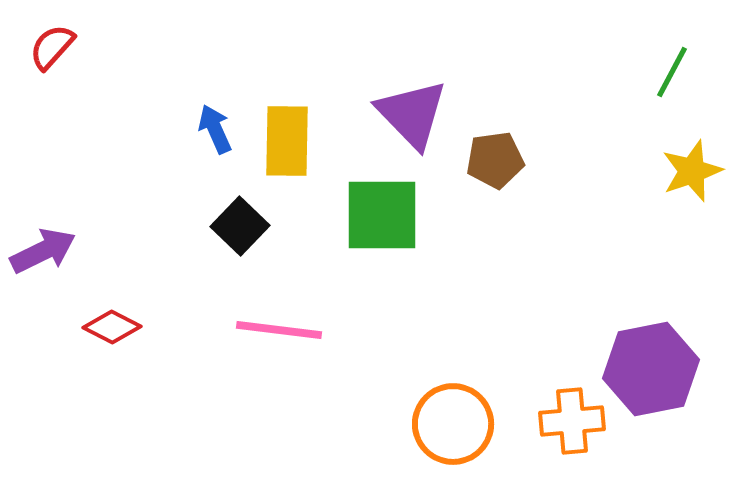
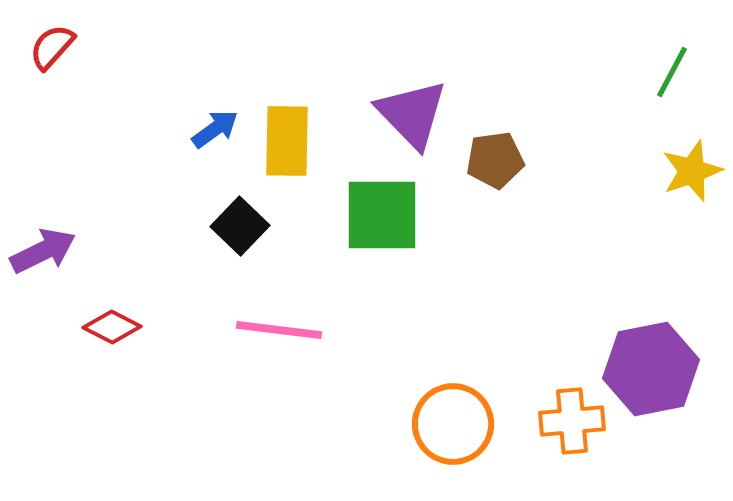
blue arrow: rotated 78 degrees clockwise
